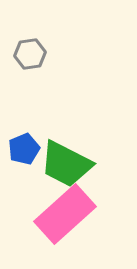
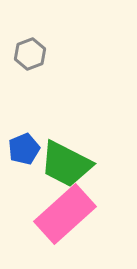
gray hexagon: rotated 12 degrees counterclockwise
